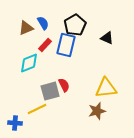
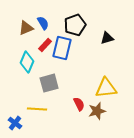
black pentagon: rotated 10 degrees clockwise
black triangle: rotated 40 degrees counterclockwise
blue rectangle: moved 4 px left, 3 px down
cyan diamond: moved 2 px left, 1 px up; rotated 45 degrees counterclockwise
red semicircle: moved 15 px right, 19 px down
gray square: moved 1 px left, 8 px up
yellow line: rotated 30 degrees clockwise
blue cross: rotated 32 degrees clockwise
